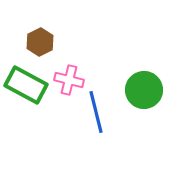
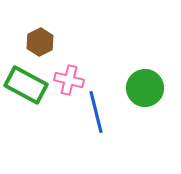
green circle: moved 1 px right, 2 px up
